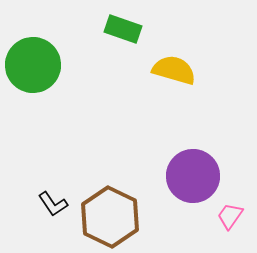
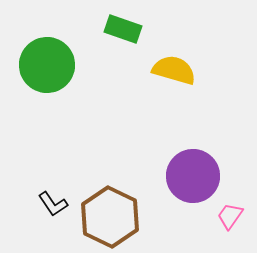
green circle: moved 14 px right
